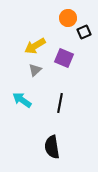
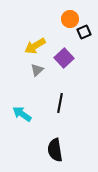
orange circle: moved 2 px right, 1 px down
purple square: rotated 24 degrees clockwise
gray triangle: moved 2 px right
cyan arrow: moved 14 px down
black semicircle: moved 3 px right, 3 px down
